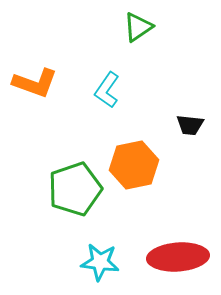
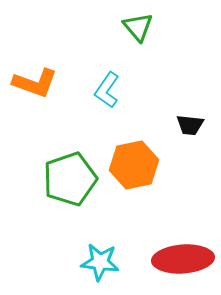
green triangle: rotated 36 degrees counterclockwise
green pentagon: moved 5 px left, 10 px up
red ellipse: moved 5 px right, 2 px down
